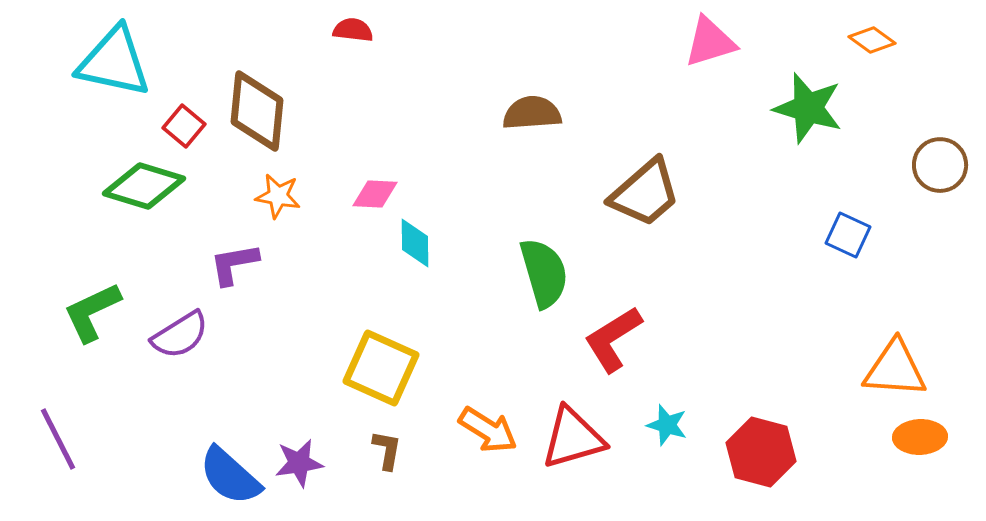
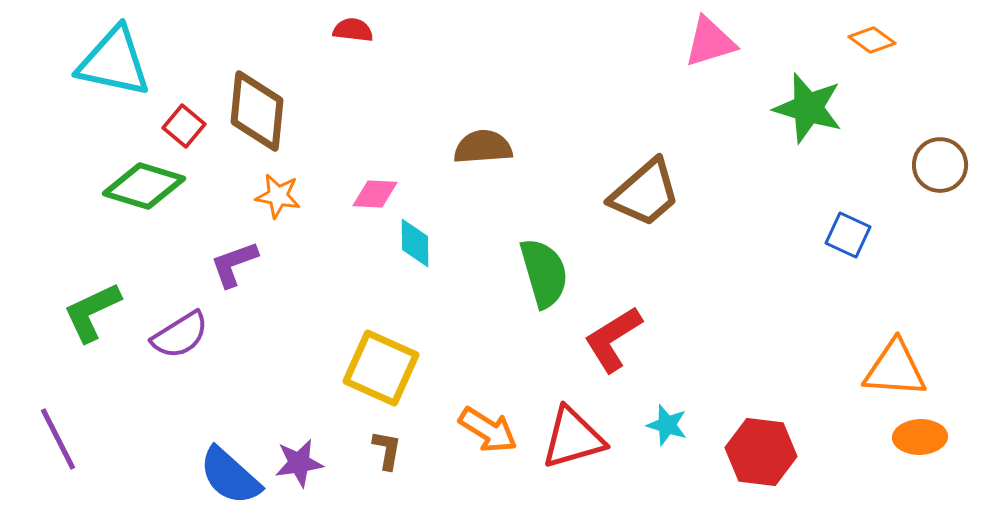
brown semicircle: moved 49 px left, 34 px down
purple L-shape: rotated 10 degrees counterclockwise
red hexagon: rotated 8 degrees counterclockwise
